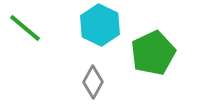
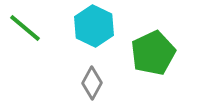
cyan hexagon: moved 6 px left, 1 px down
gray diamond: moved 1 px left, 1 px down
